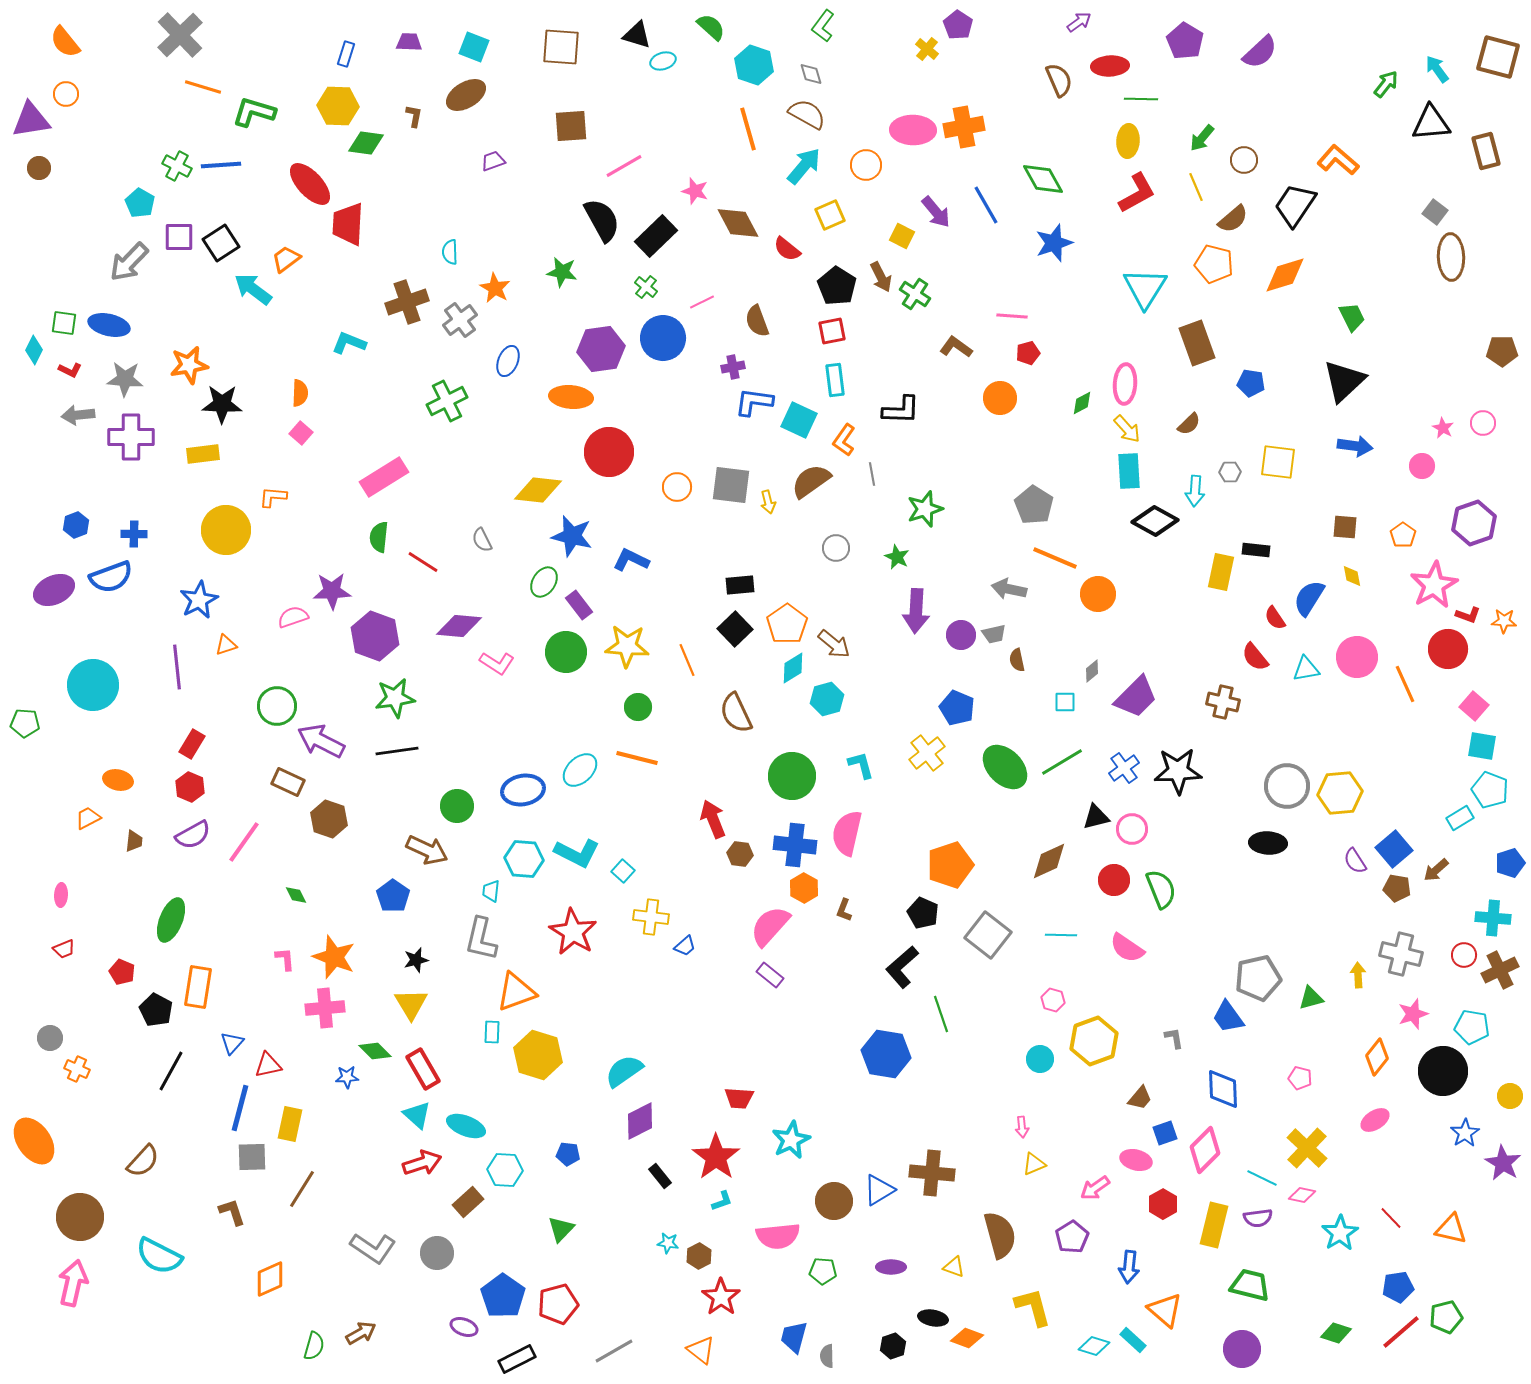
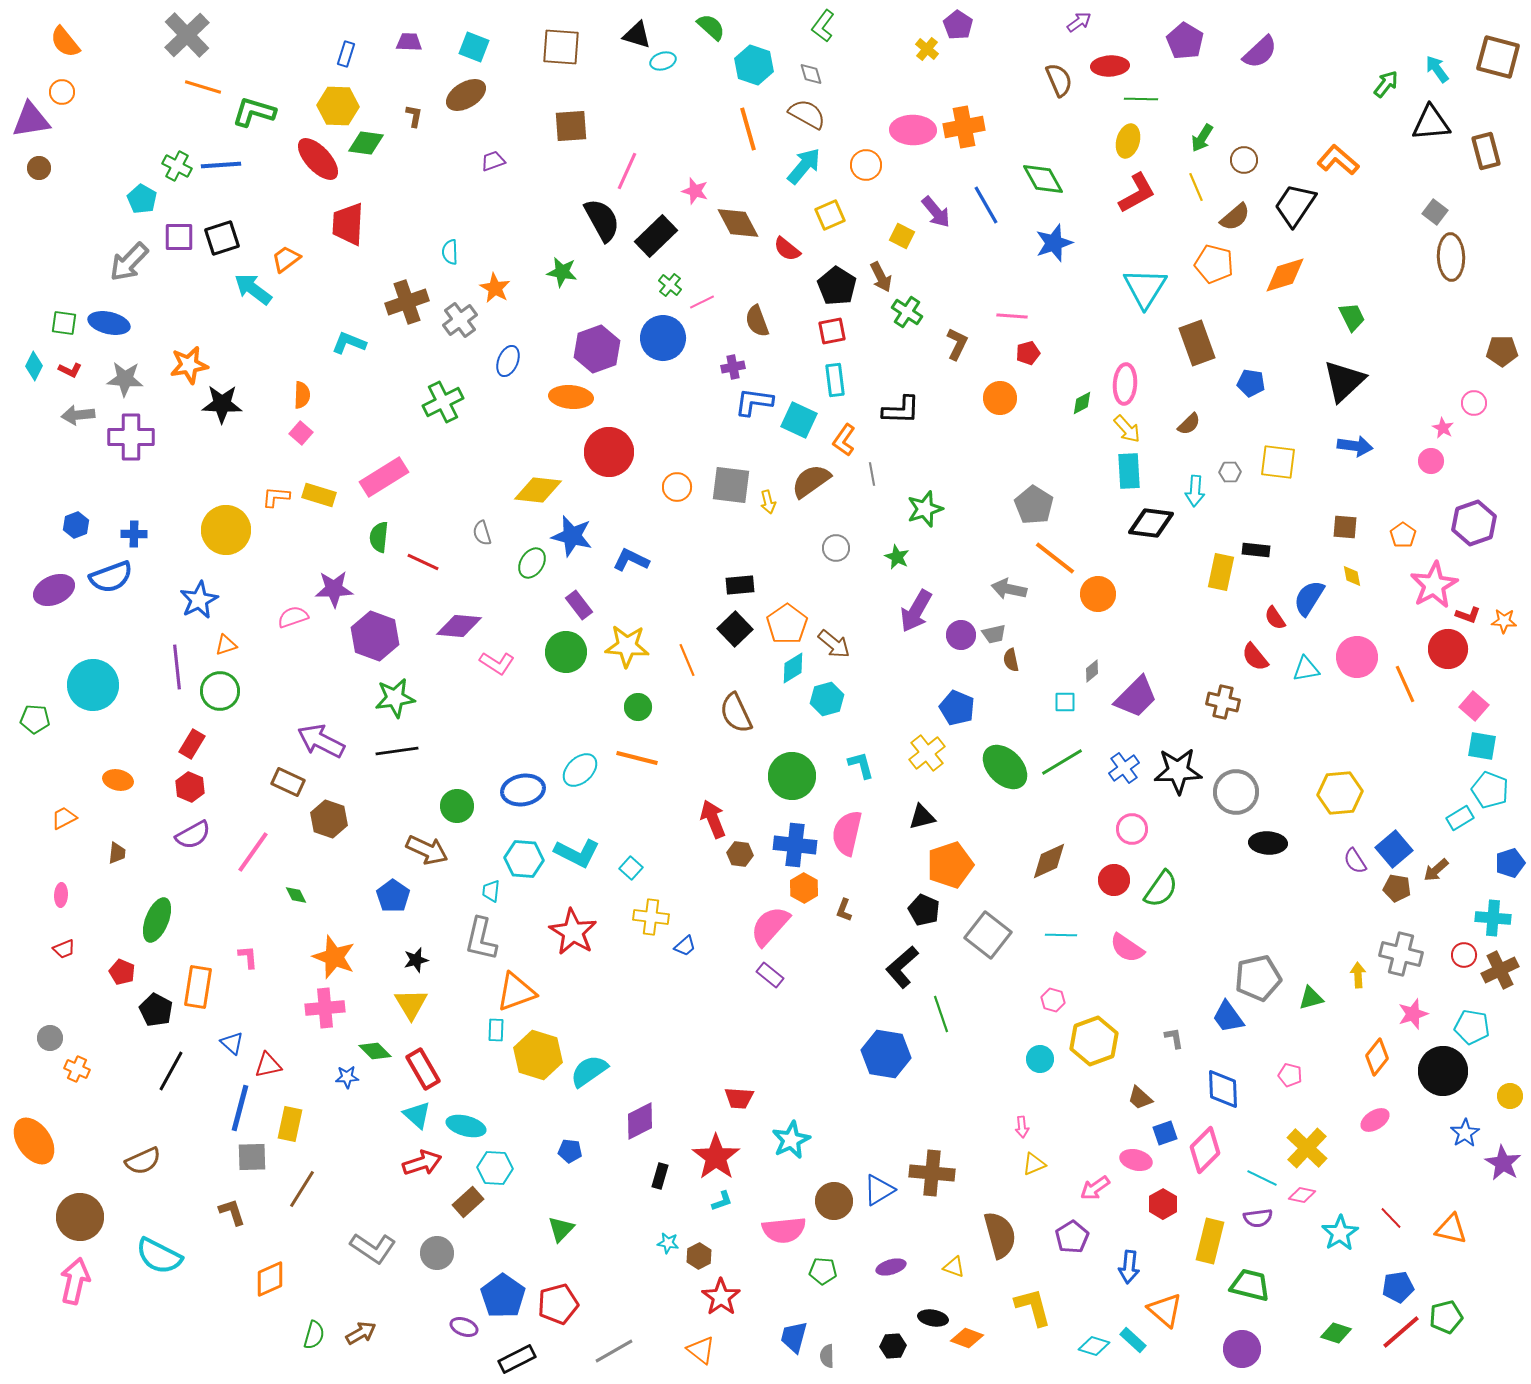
gray cross at (180, 35): moved 7 px right
orange circle at (66, 94): moved 4 px left, 2 px up
green arrow at (1202, 138): rotated 8 degrees counterclockwise
yellow ellipse at (1128, 141): rotated 12 degrees clockwise
pink line at (624, 166): moved 3 px right, 5 px down; rotated 36 degrees counterclockwise
red ellipse at (310, 184): moved 8 px right, 25 px up
cyan pentagon at (140, 203): moved 2 px right, 4 px up
brown semicircle at (1233, 219): moved 2 px right, 2 px up
black square at (221, 243): moved 1 px right, 5 px up; rotated 15 degrees clockwise
green cross at (646, 287): moved 24 px right, 2 px up
green cross at (915, 294): moved 8 px left, 18 px down
blue ellipse at (109, 325): moved 2 px up
brown L-shape at (956, 347): moved 1 px right, 3 px up; rotated 80 degrees clockwise
purple hexagon at (601, 349): moved 4 px left; rotated 12 degrees counterclockwise
cyan diamond at (34, 350): moved 16 px down
orange semicircle at (300, 393): moved 2 px right, 2 px down
green cross at (447, 401): moved 4 px left, 1 px down
pink circle at (1483, 423): moved 9 px left, 20 px up
yellow rectangle at (203, 454): moved 116 px right, 41 px down; rotated 24 degrees clockwise
pink circle at (1422, 466): moved 9 px right, 5 px up
orange L-shape at (273, 497): moved 3 px right
black diamond at (1155, 521): moved 4 px left, 2 px down; rotated 21 degrees counterclockwise
gray semicircle at (482, 540): moved 7 px up; rotated 10 degrees clockwise
orange line at (1055, 558): rotated 15 degrees clockwise
red line at (423, 562): rotated 8 degrees counterclockwise
green ellipse at (544, 582): moved 12 px left, 19 px up
purple star at (332, 591): moved 2 px right, 2 px up
purple arrow at (916, 611): rotated 27 degrees clockwise
brown semicircle at (1017, 660): moved 6 px left
green circle at (277, 706): moved 57 px left, 15 px up
green pentagon at (25, 723): moved 10 px right, 4 px up
gray circle at (1287, 786): moved 51 px left, 6 px down
black triangle at (1096, 817): moved 174 px left
orange trapezoid at (88, 818): moved 24 px left
brown trapezoid at (134, 841): moved 17 px left, 12 px down
pink line at (244, 842): moved 9 px right, 10 px down
cyan square at (623, 871): moved 8 px right, 3 px up
green semicircle at (1161, 889): rotated 57 degrees clockwise
black pentagon at (923, 913): moved 1 px right, 3 px up
green ellipse at (171, 920): moved 14 px left
pink L-shape at (285, 959): moved 37 px left, 2 px up
cyan rectangle at (492, 1032): moved 4 px right, 2 px up
blue triangle at (232, 1043): rotated 30 degrees counterclockwise
cyan semicircle at (624, 1071): moved 35 px left
pink pentagon at (1300, 1078): moved 10 px left, 3 px up
brown trapezoid at (1140, 1098): rotated 92 degrees clockwise
cyan ellipse at (466, 1126): rotated 6 degrees counterclockwise
blue pentagon at (568, 1154): moved 2 px right, 3 px up
brown semicircle at (143, 1161): rotated 24 degrees clockwise
cyan hexagon at (505, 1170): moved 10 px left, 2 px up
black rectangle at (660, 1176): rotated 55 degrees clockwise
yellow rectangle at (1214, 1225): moved 4 px left, 16 px down
pink semicircle at (778, 1236): moved 6 px right, 6 px up
purple ellipse at (891, 1267): rotated 16 degrees counterclockwise
pink arrow at (73, 1283): moved 2 px right, 2 px up
green semicircle at (314, 1346): moved 11 px up
black hexagon at (893, 1346): rotated 15 degrees clockwise
